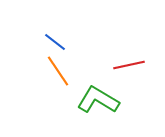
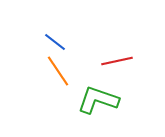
red line: moved 12 px left, 4 px up
green L-shape: rotated 12 degrees counterclockwise
